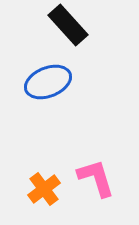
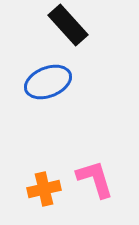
pink L-shape: moved 1 px left, 1 px down
orange cross: rotated 24 degrees clockwise
